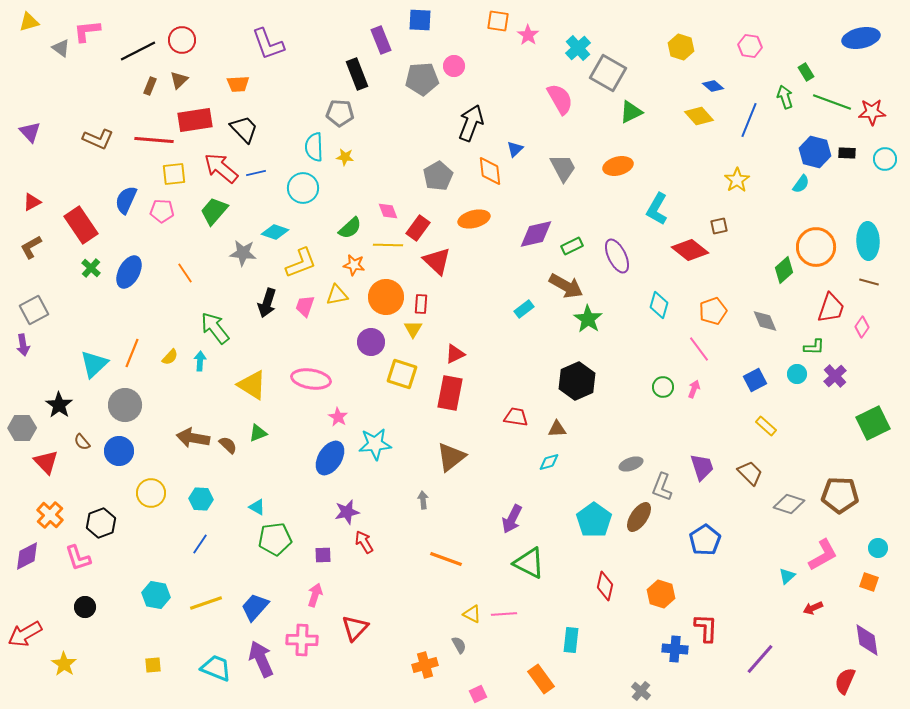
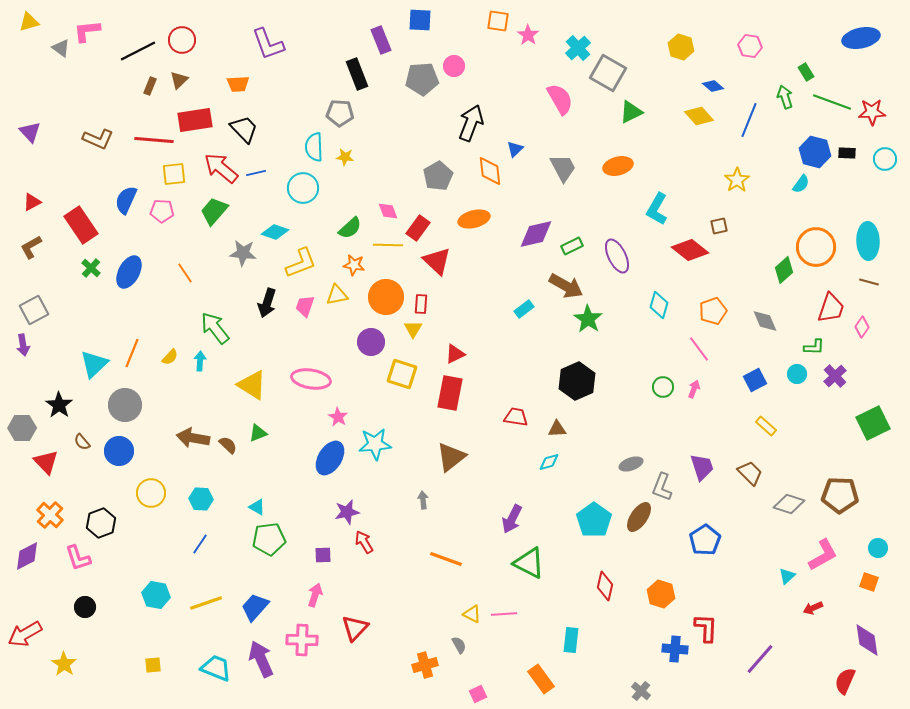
green pentagon at (275, 539): moved 6 px left
